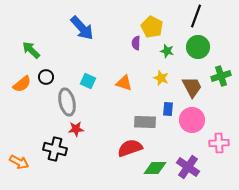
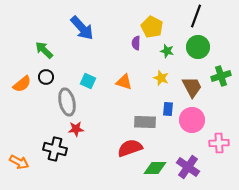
green arrow: moved 13 px right
orange triangle: moved 1 px up
